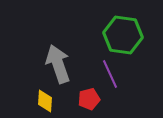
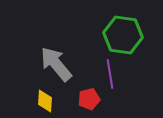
gray arrow: moved 2 px left; rotated 21 degrees counterclockwise
purple line: rotated 16 degrees clockwise
